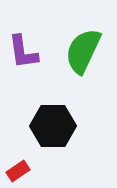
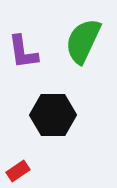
green semicircle: moved 10 px up
black hexagon: moved 11 px up
